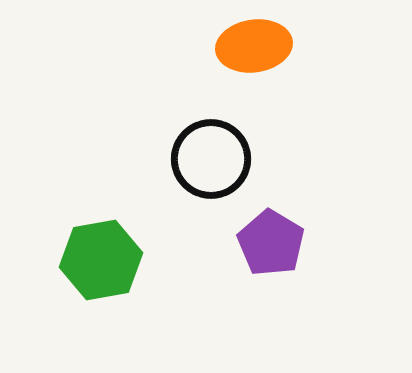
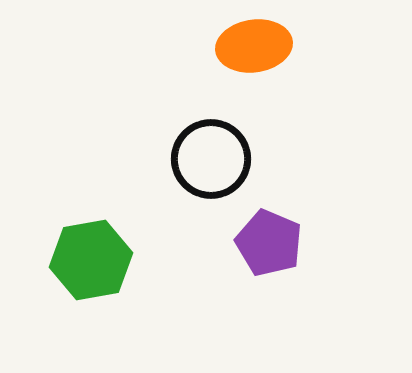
purple pentagon: moved 2 px left; rotated 8 degrees counterclockwise
green hexagon: moved 10 px left
